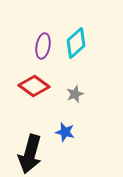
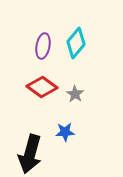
cyan diamond: rotated 8 degrees counterclockwise
red diamond: moved 8 px right, 1 px down
gray star: rotated 18 degrees counterclockwise
blue star: rotated 18 degrees counterclockwise
